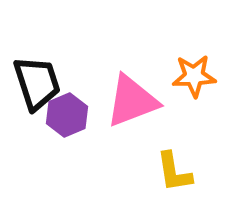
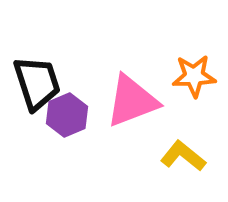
yellow L-shape: moved 9 px right, 16 px up; rotated 138 degrees clockwise
